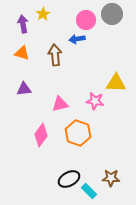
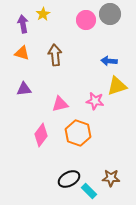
gray circle: moved 2 px left
blue arrow: moved 32 px right, 22 px down; rotated 14 degrees clockwise
yellow triangle: moved 1 px right, 3 px down; rotated 20 degrees counterclockwise
